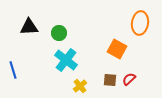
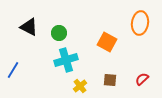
black triangle: rotated 30 degrees clockwise
orange square: moved 10 px left, 7 px up
cyan cross: rotated 35 degrees clockwise
blue line: rotated 48 degrees clockwise
red semicircle: moved 13 px right
